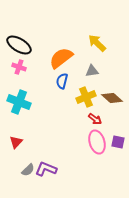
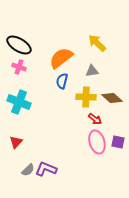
yellow cross: rotated 24 degrees clockwise
